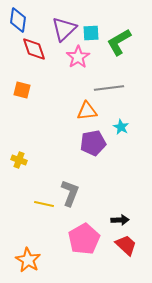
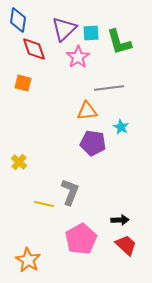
green L-shape: rotated 76 degrees counterclockwise
orange square: moved 1 px right, 7 px up
purple pentagon: rotated 20 degrees clockwise
yellow cross: moved 2 px down; rotated 21 degrees clockwise
gray L-shape: moved 1 px up
pink pentagon: moved 3 px left
